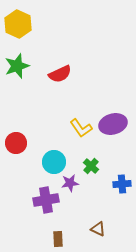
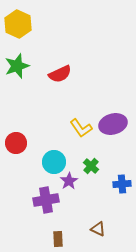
purple star: moved 1 px left, 2 px up; rotated 24 degrees counterclockwise
